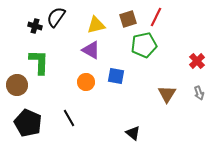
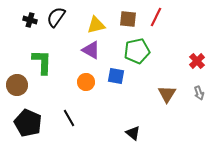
brown square: rotated 24 degrees clockwise
black cross: moved 5 px left, 6 px up
green pentagon: moved 7 px left, 6 px down
green L-shape: moved 3 px right
